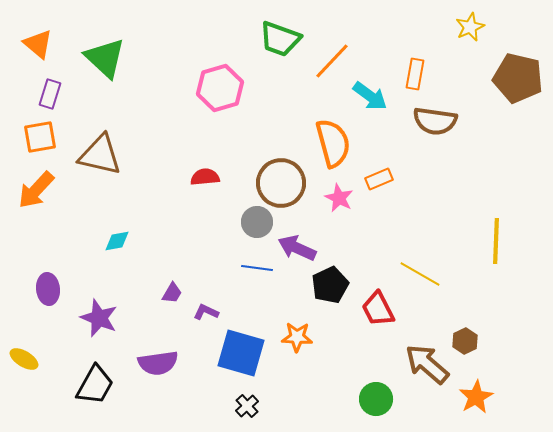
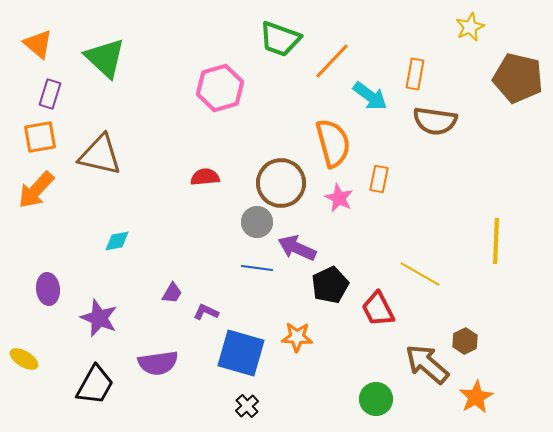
orange rectangle at (379, 179): rotated 56 degrees counterclockwise
